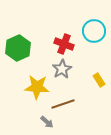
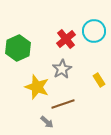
red cross: moved 2 px right, 5 px up; rotated 30 degrees clockwise
yellow star: rotated 15 degrees clockwise
